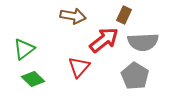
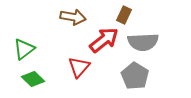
brown arrow: moved 1 px down
